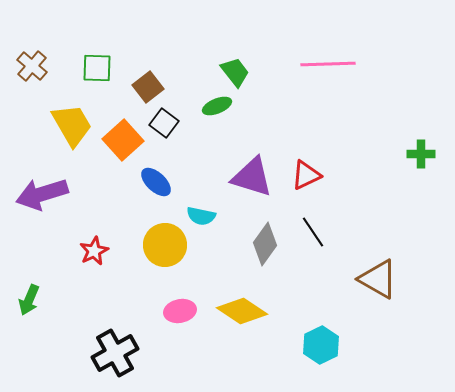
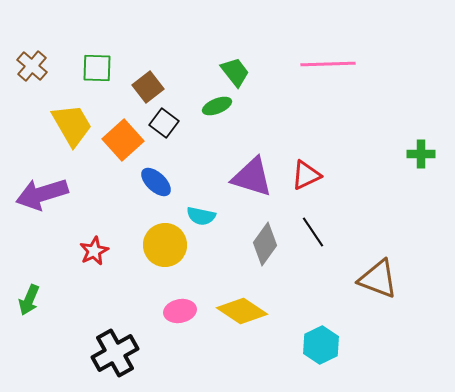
brown triangle: rotated 9 degrees counterclockwise
